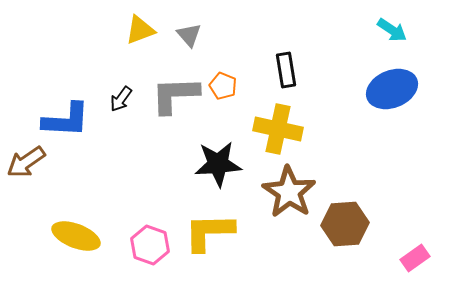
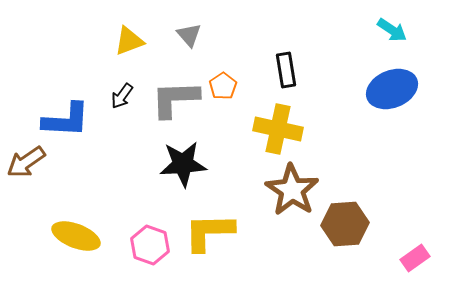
yellow triangle: moved 11 px left, 11 px down
orange pentagon: rotated 16 degrees clockwise
gray L-shape: moved 4 px down
black arrow: moved 1 px right, 3 px up
black star: moved 35 px left
brown star: moved 3 px right, 2 px up
